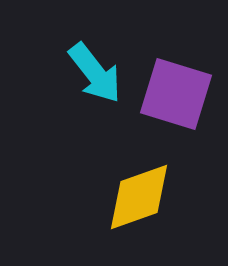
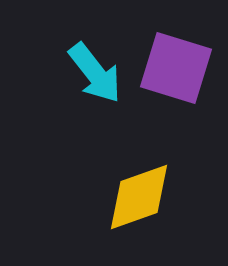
purple square: moved 26 px up
